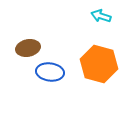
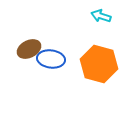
brown ellipse: moved 1 px right, 1 px down; rotated 15 degrees counterclockwise
blue ellipse: moved 1 px right, 13 px up
